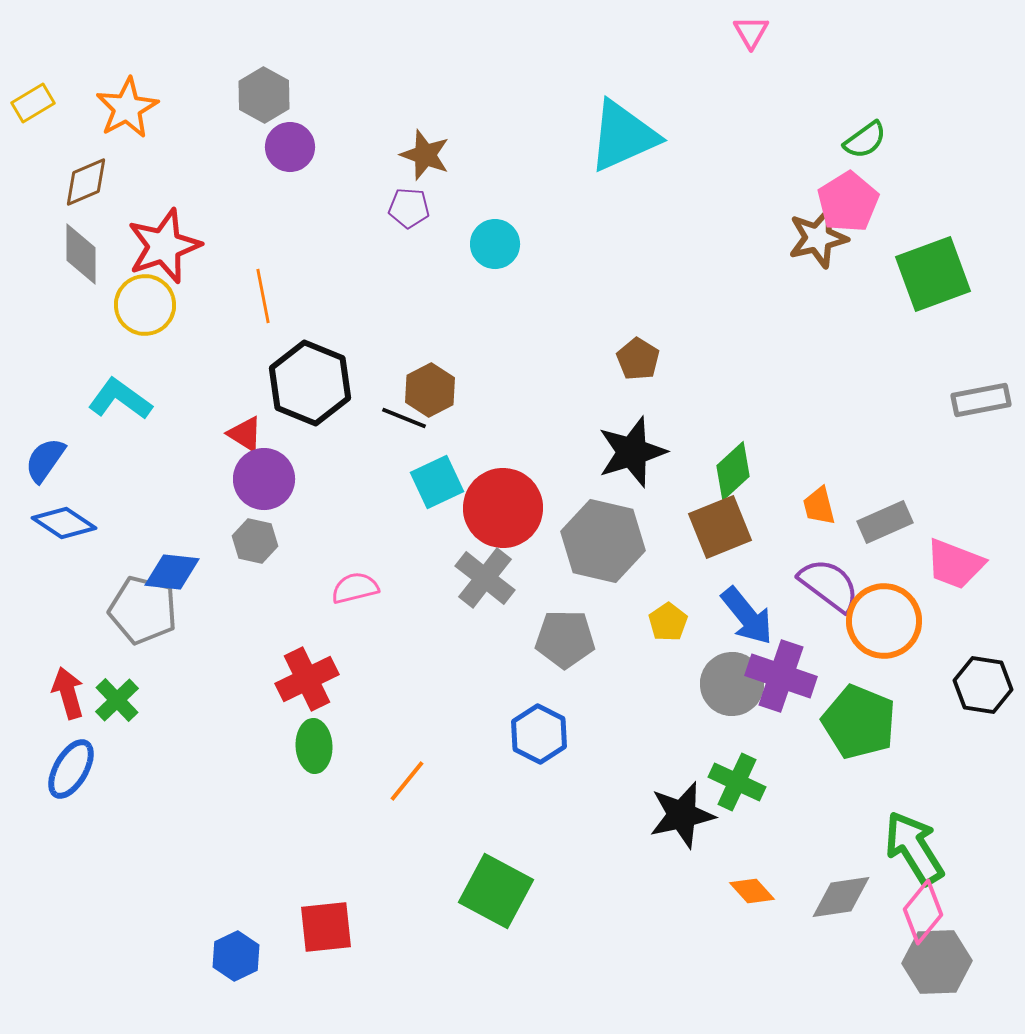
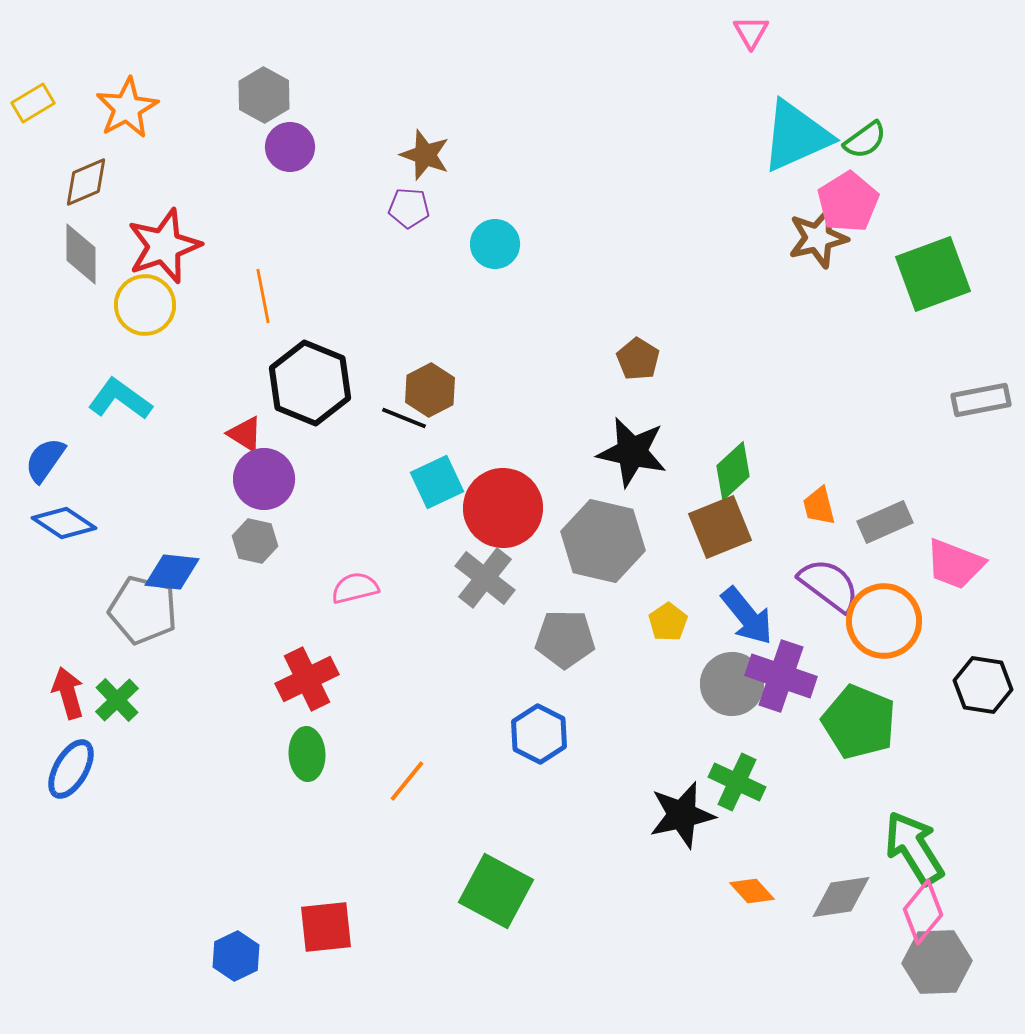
cyan triangle at (623, 136): moved 173 px right
black star at (632, 452): rotated 30 degrees clockwise
green ellipse at (314, 746): moved 7 px left, 8 px down
